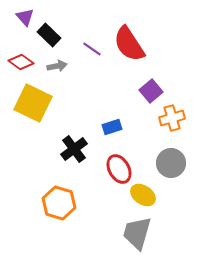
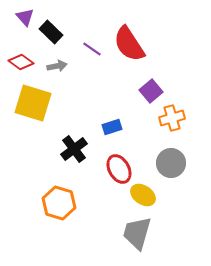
black rectangle: moved 2 px right, 3 px up
yellow square: rotated 9 degrees counterclockwise
